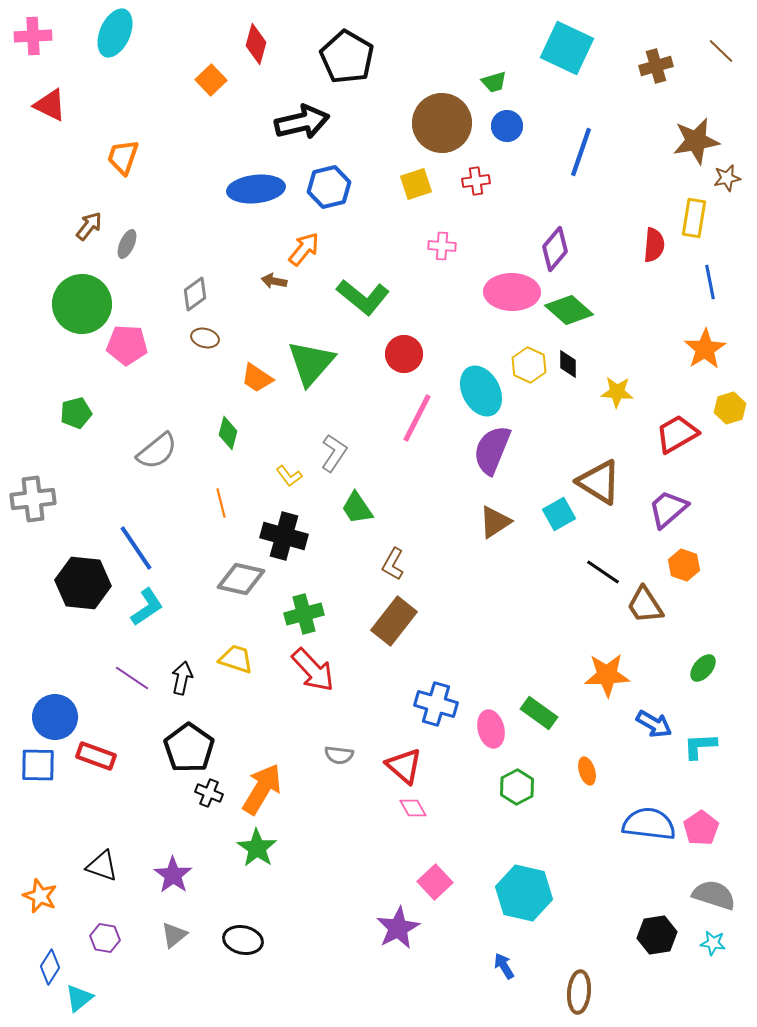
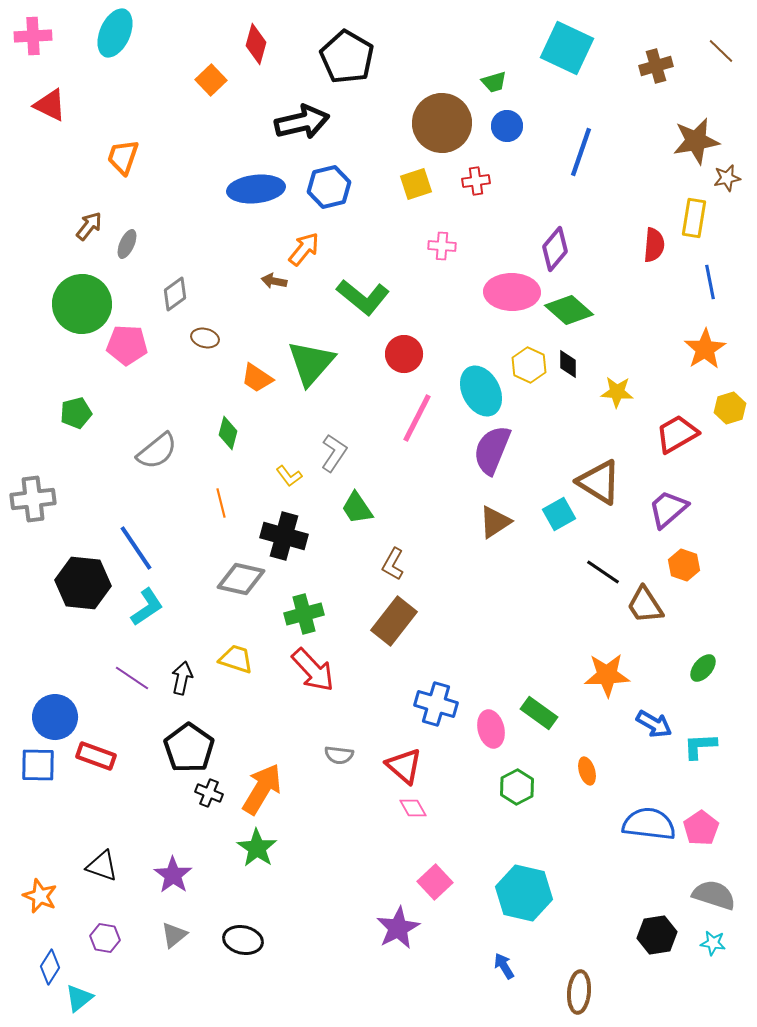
gray diamond at (195, 294): moved 20 px left
